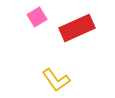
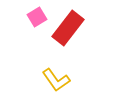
red rectangle: moved 9 px left; rotated 28 degrees counterclockwise
